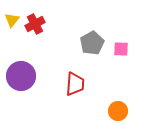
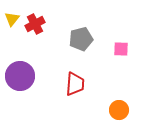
yellow triangle: moved 1 px up
gray pentagon: moved 11 px left, 4 px up; rotated 15 degrees clockwise
purple circle: moved 1 px left
orange circle: moved 1 px right, 1 px up
